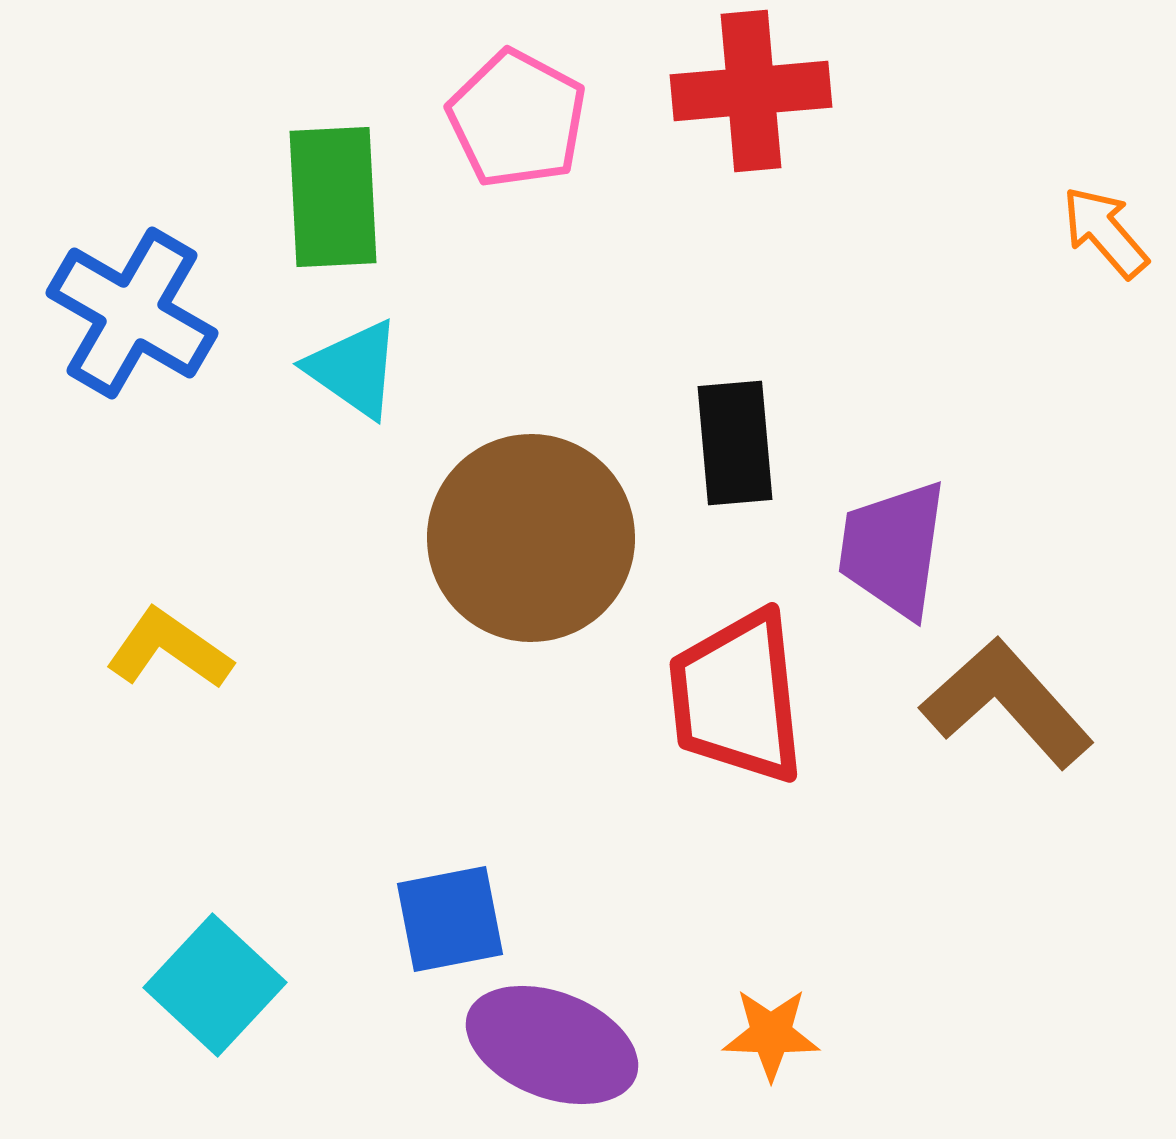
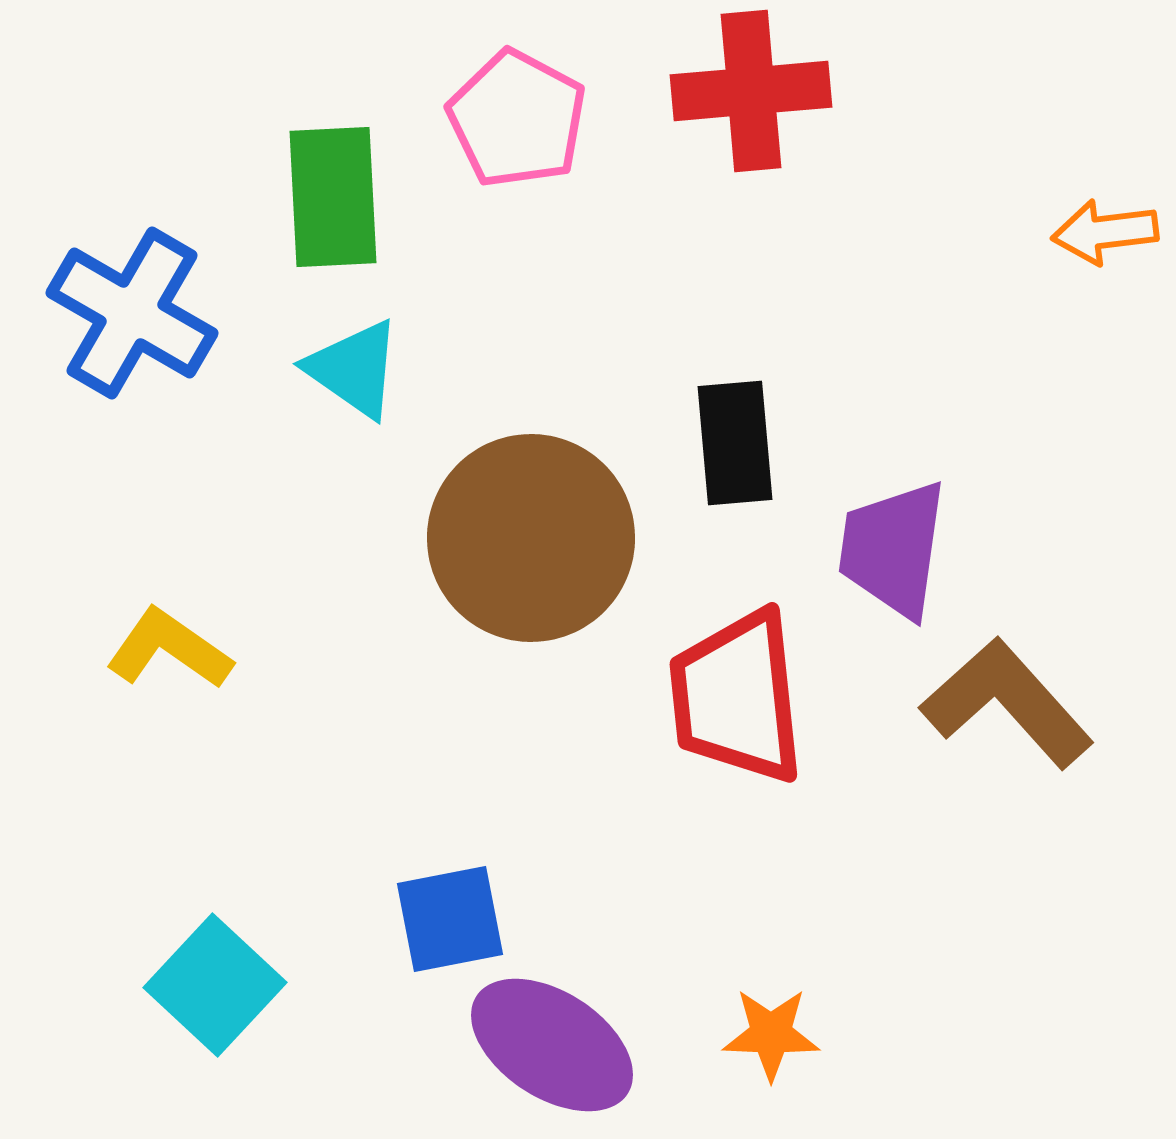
orange arrow: rotated 56 degrees counterclockwise
purple ellipse: rotated 12 degrees clockwise
